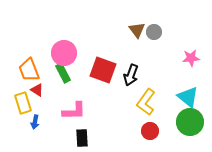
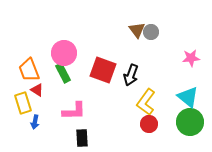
gray circle: moved 3 px left
red circle: moved 1 px left, 7 px up
